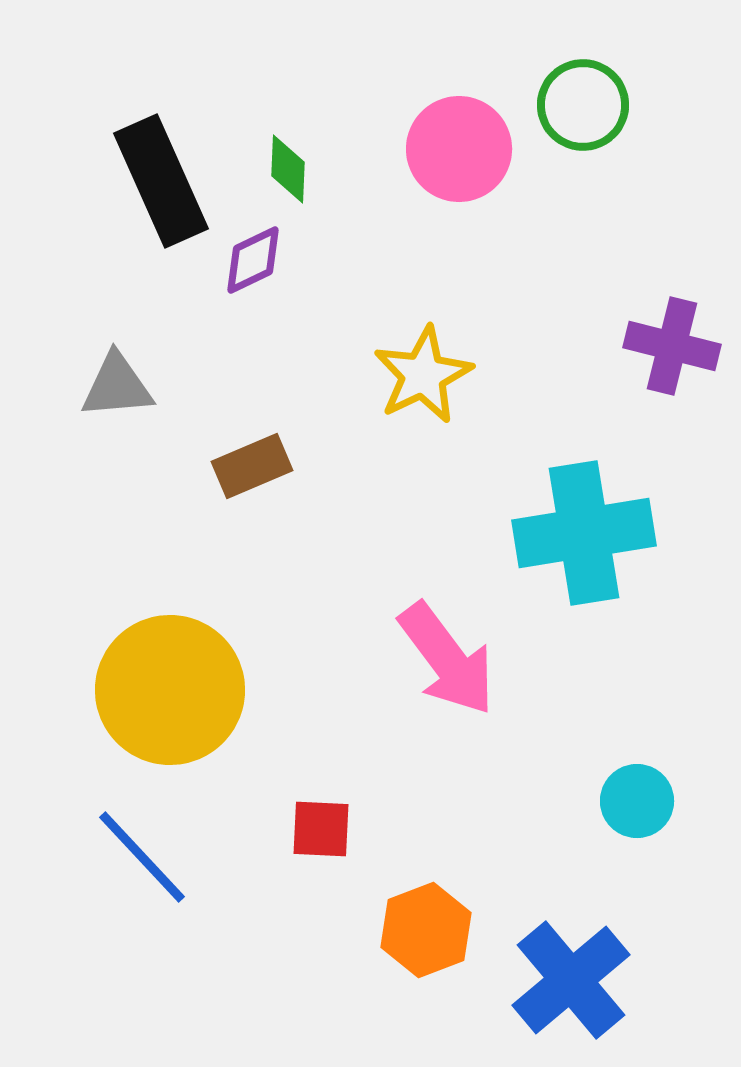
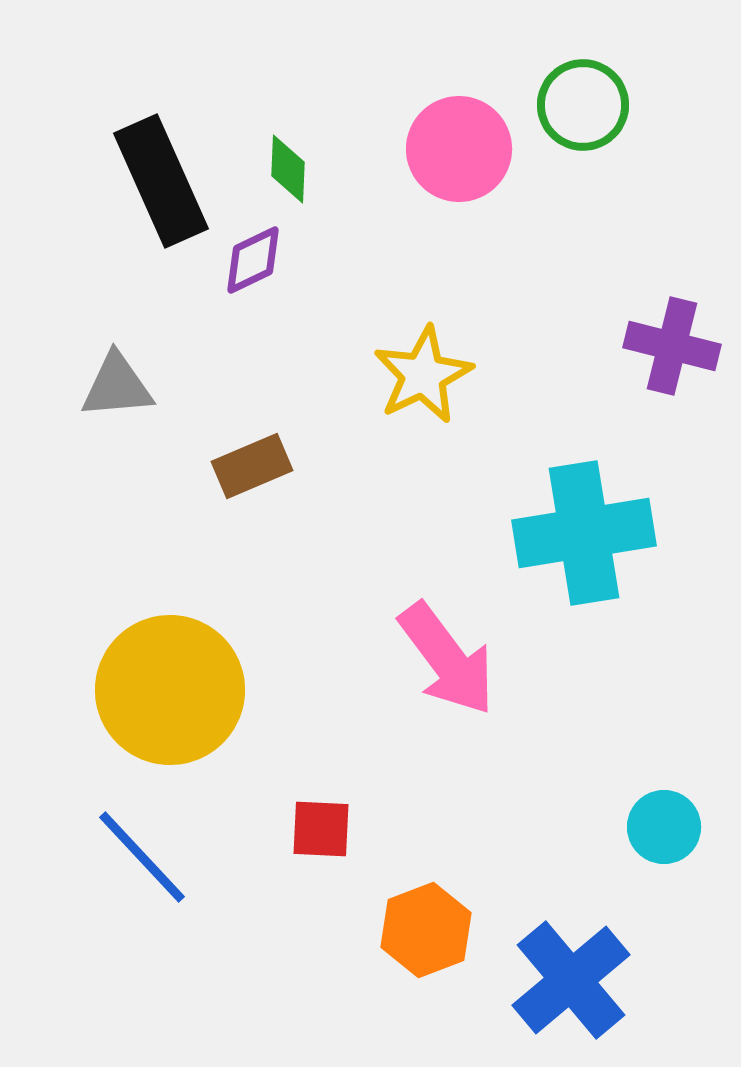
cyan circle: moved 27 px right, 26 px down
